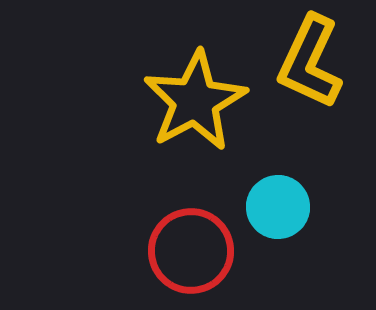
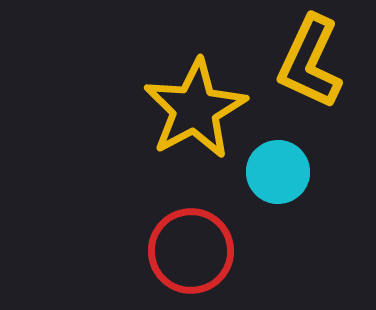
yellow star: moved 8 px down
cyan circle: moved 35 px up
